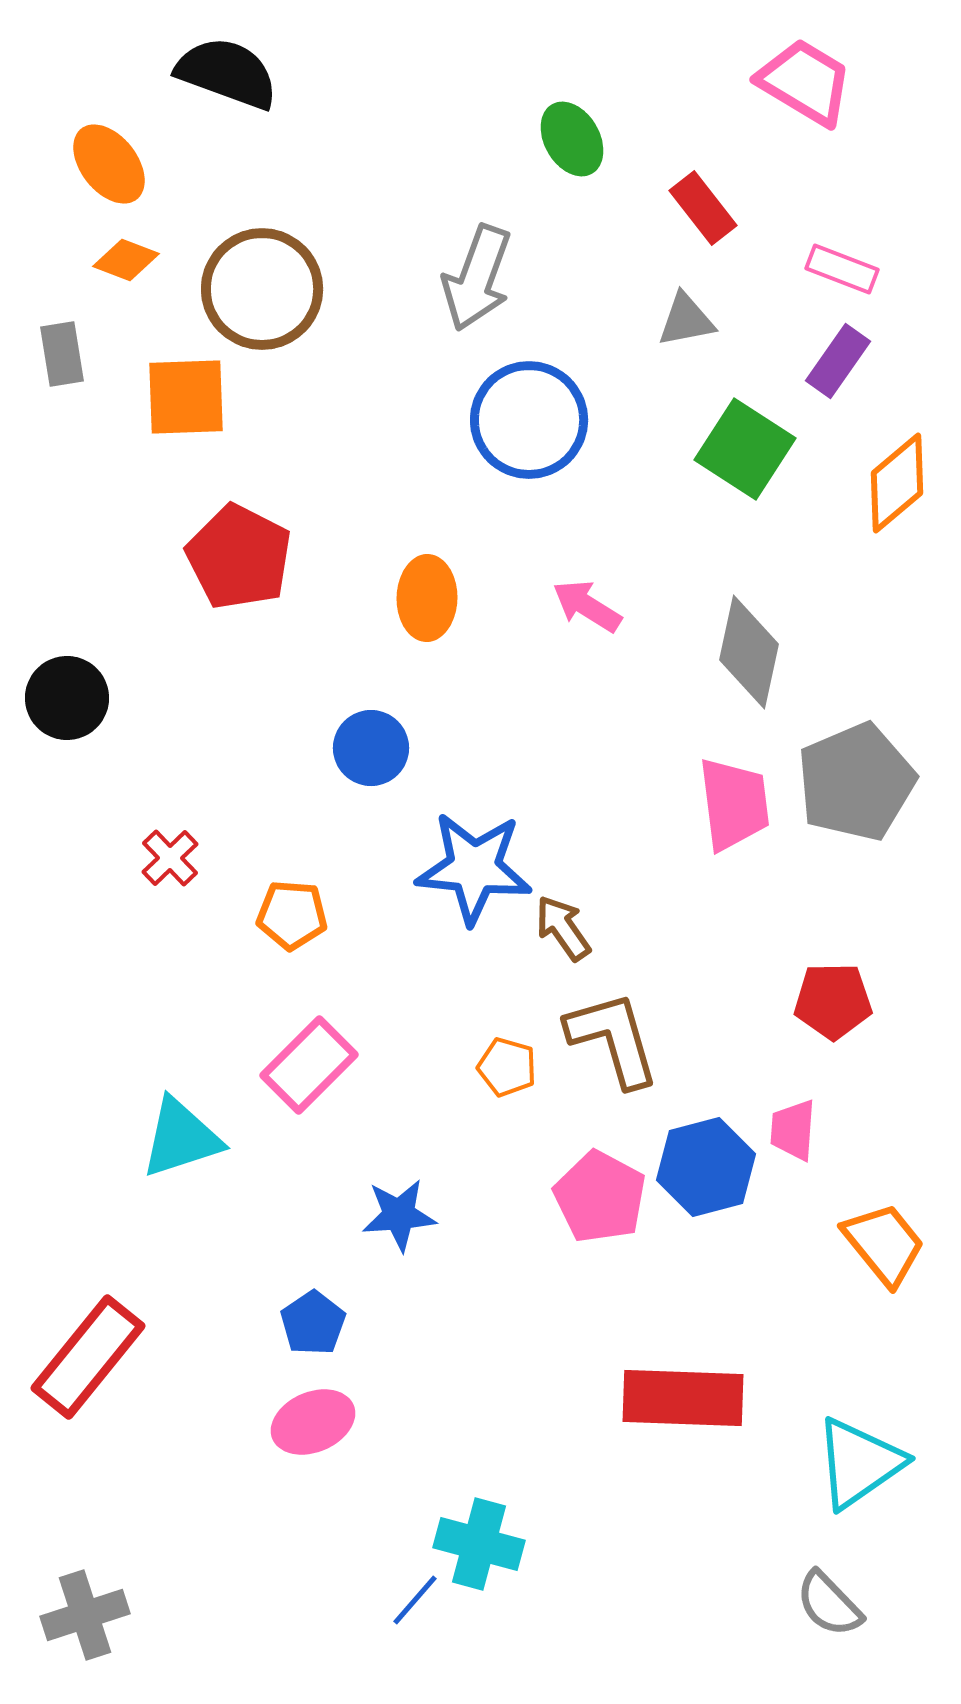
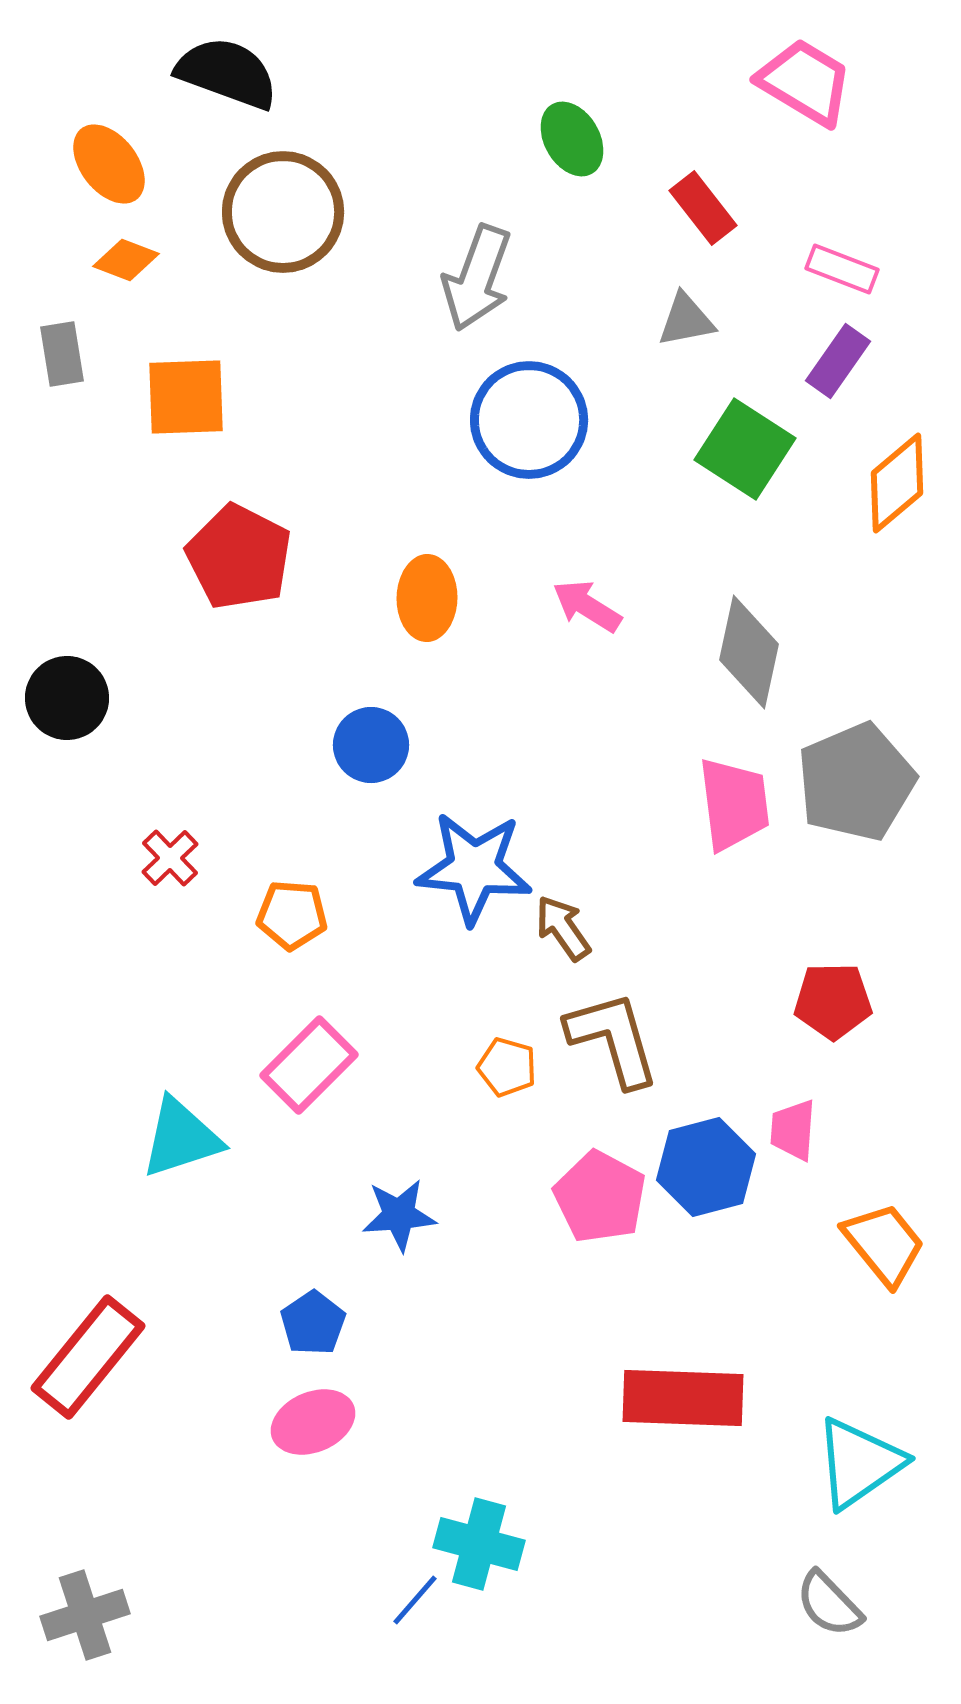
brown circle at (262, 289): moved 21 px right, 77 px up
blue circle at (371, 748): moved 3 px up
